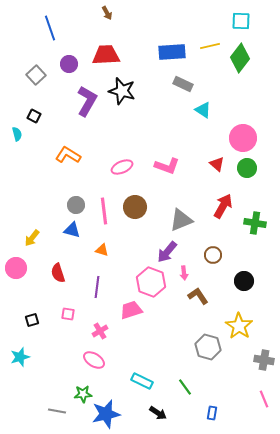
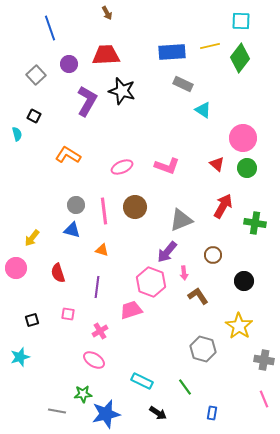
gray hexagon at (208, 347): moved 5 px left, 2 px down
